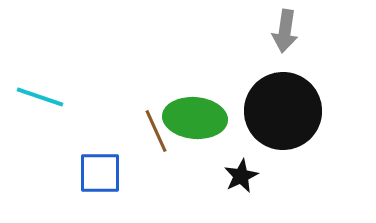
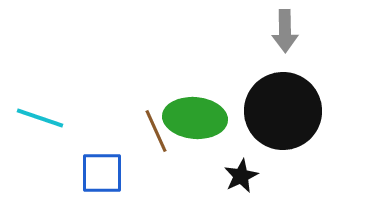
gray arrow: rotated 9 degrees counterclockwise
cyan line: moved 21 px down
blue square: moved 2 px right
